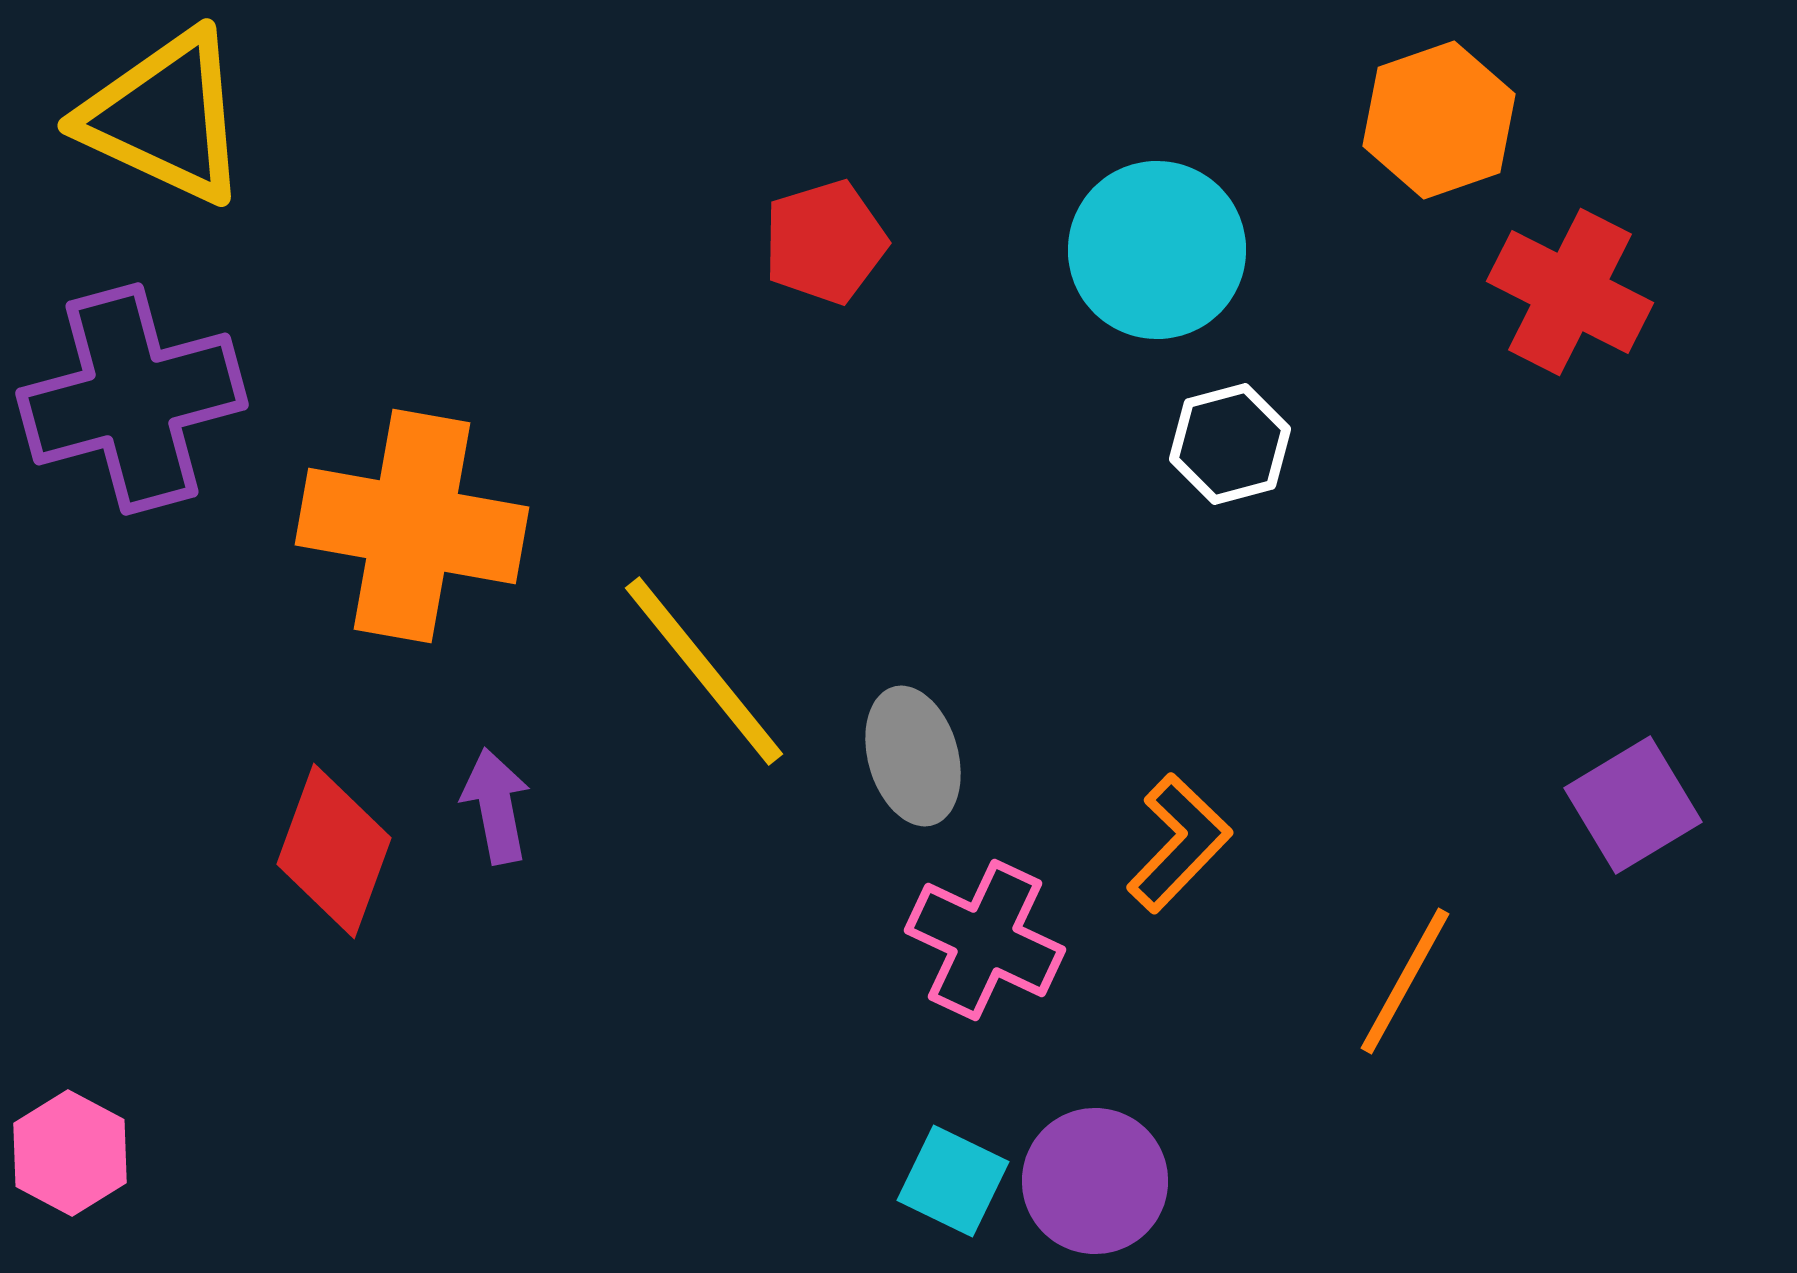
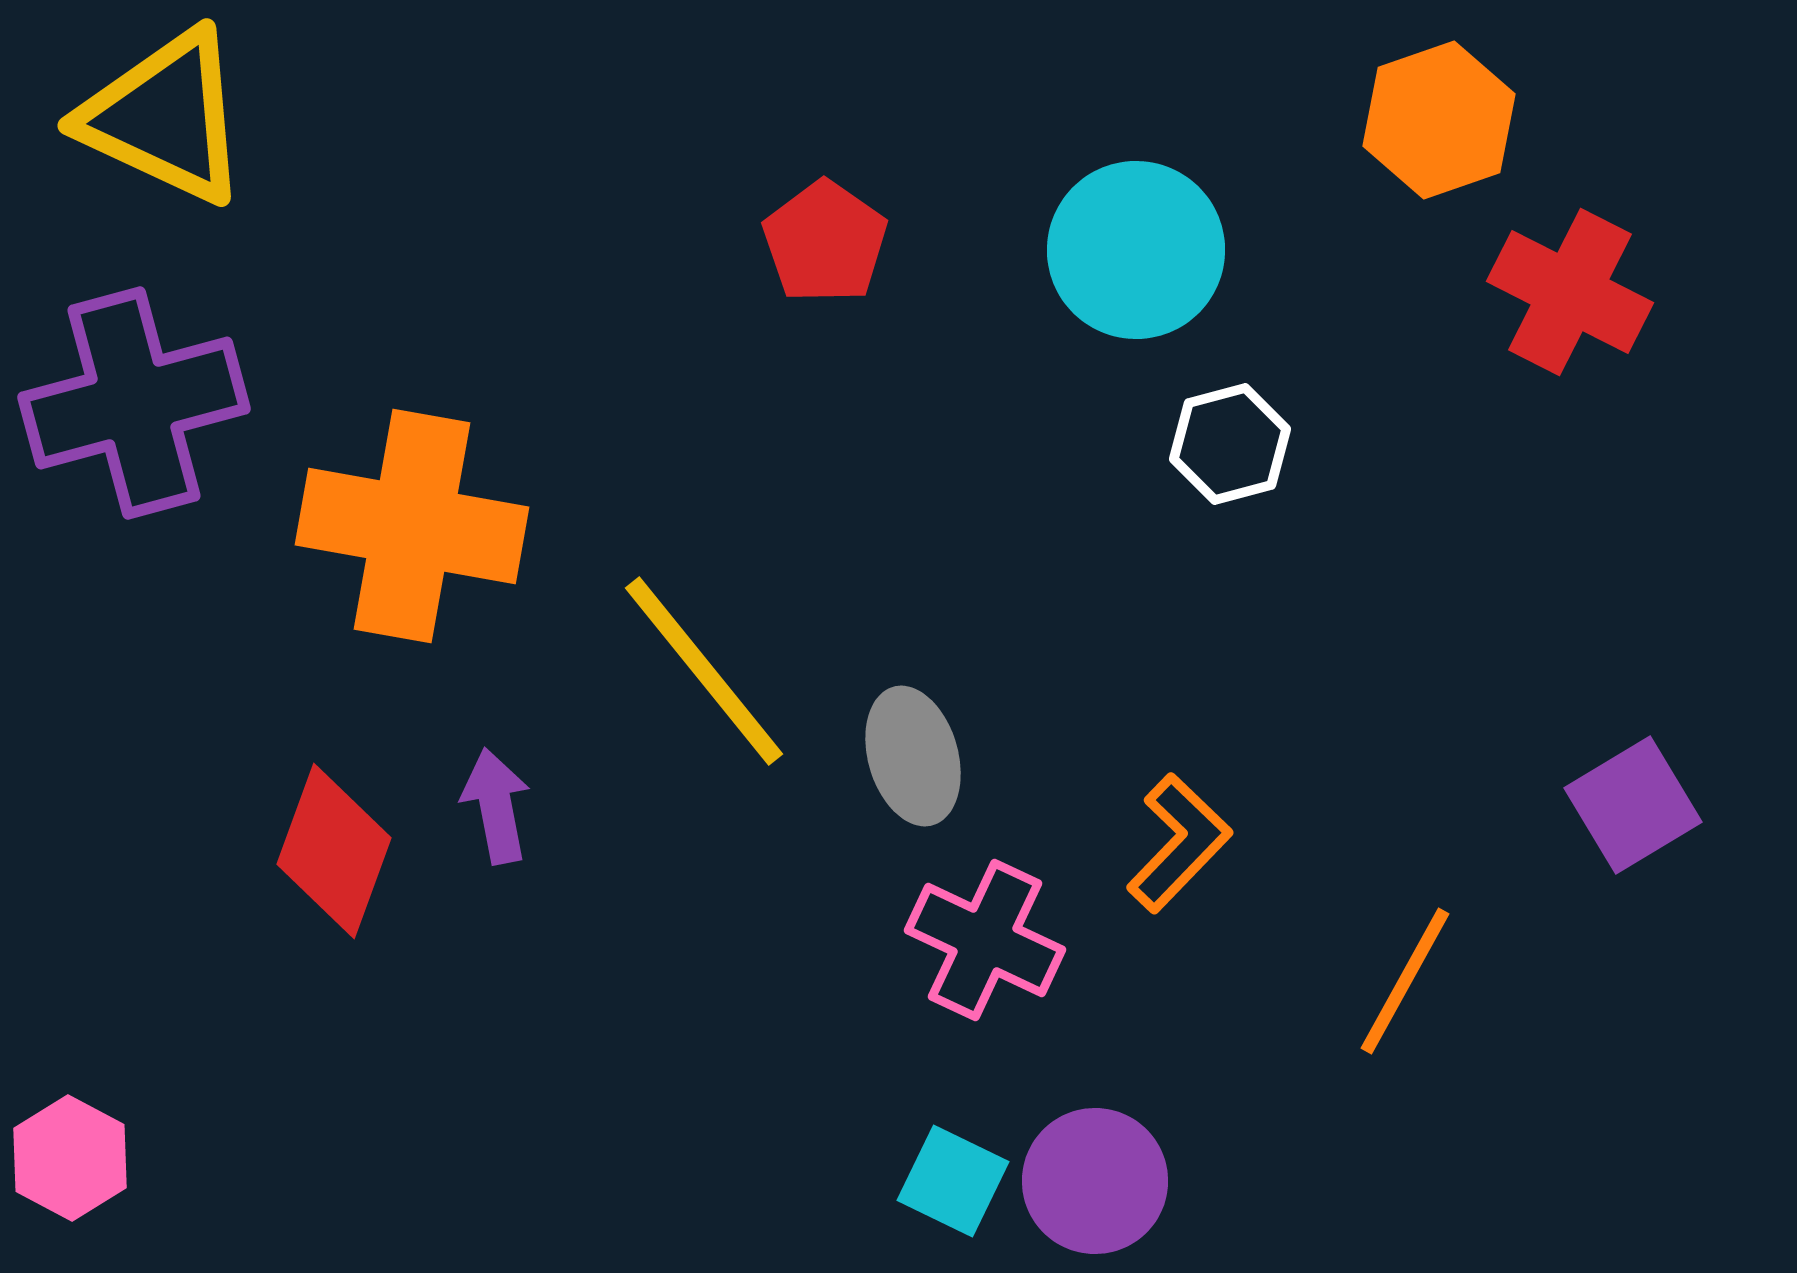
red pentagon: rotated 20 degrees counterclockwise
cyan circle: moved 21 px left
purple cross: moved 2 px right, 4 px down
pink hexagon: moved 5 px down
